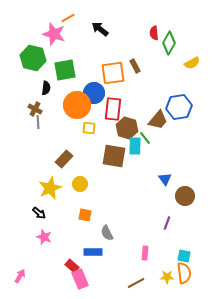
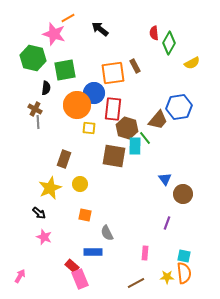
brown rectangle at (64, 159): rotated 24 degrees counterclockwise
brown circle at (185, 196): moved 2 px left, 2 px up
